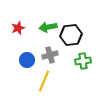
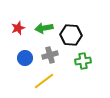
green arrow: moved 4 px left, 1 px down
black hexagon: rotated 10 degrees clockwise
blue circle: moved 2 px left, 2 px up
yellow line: rotated 30 degrees clockwise
